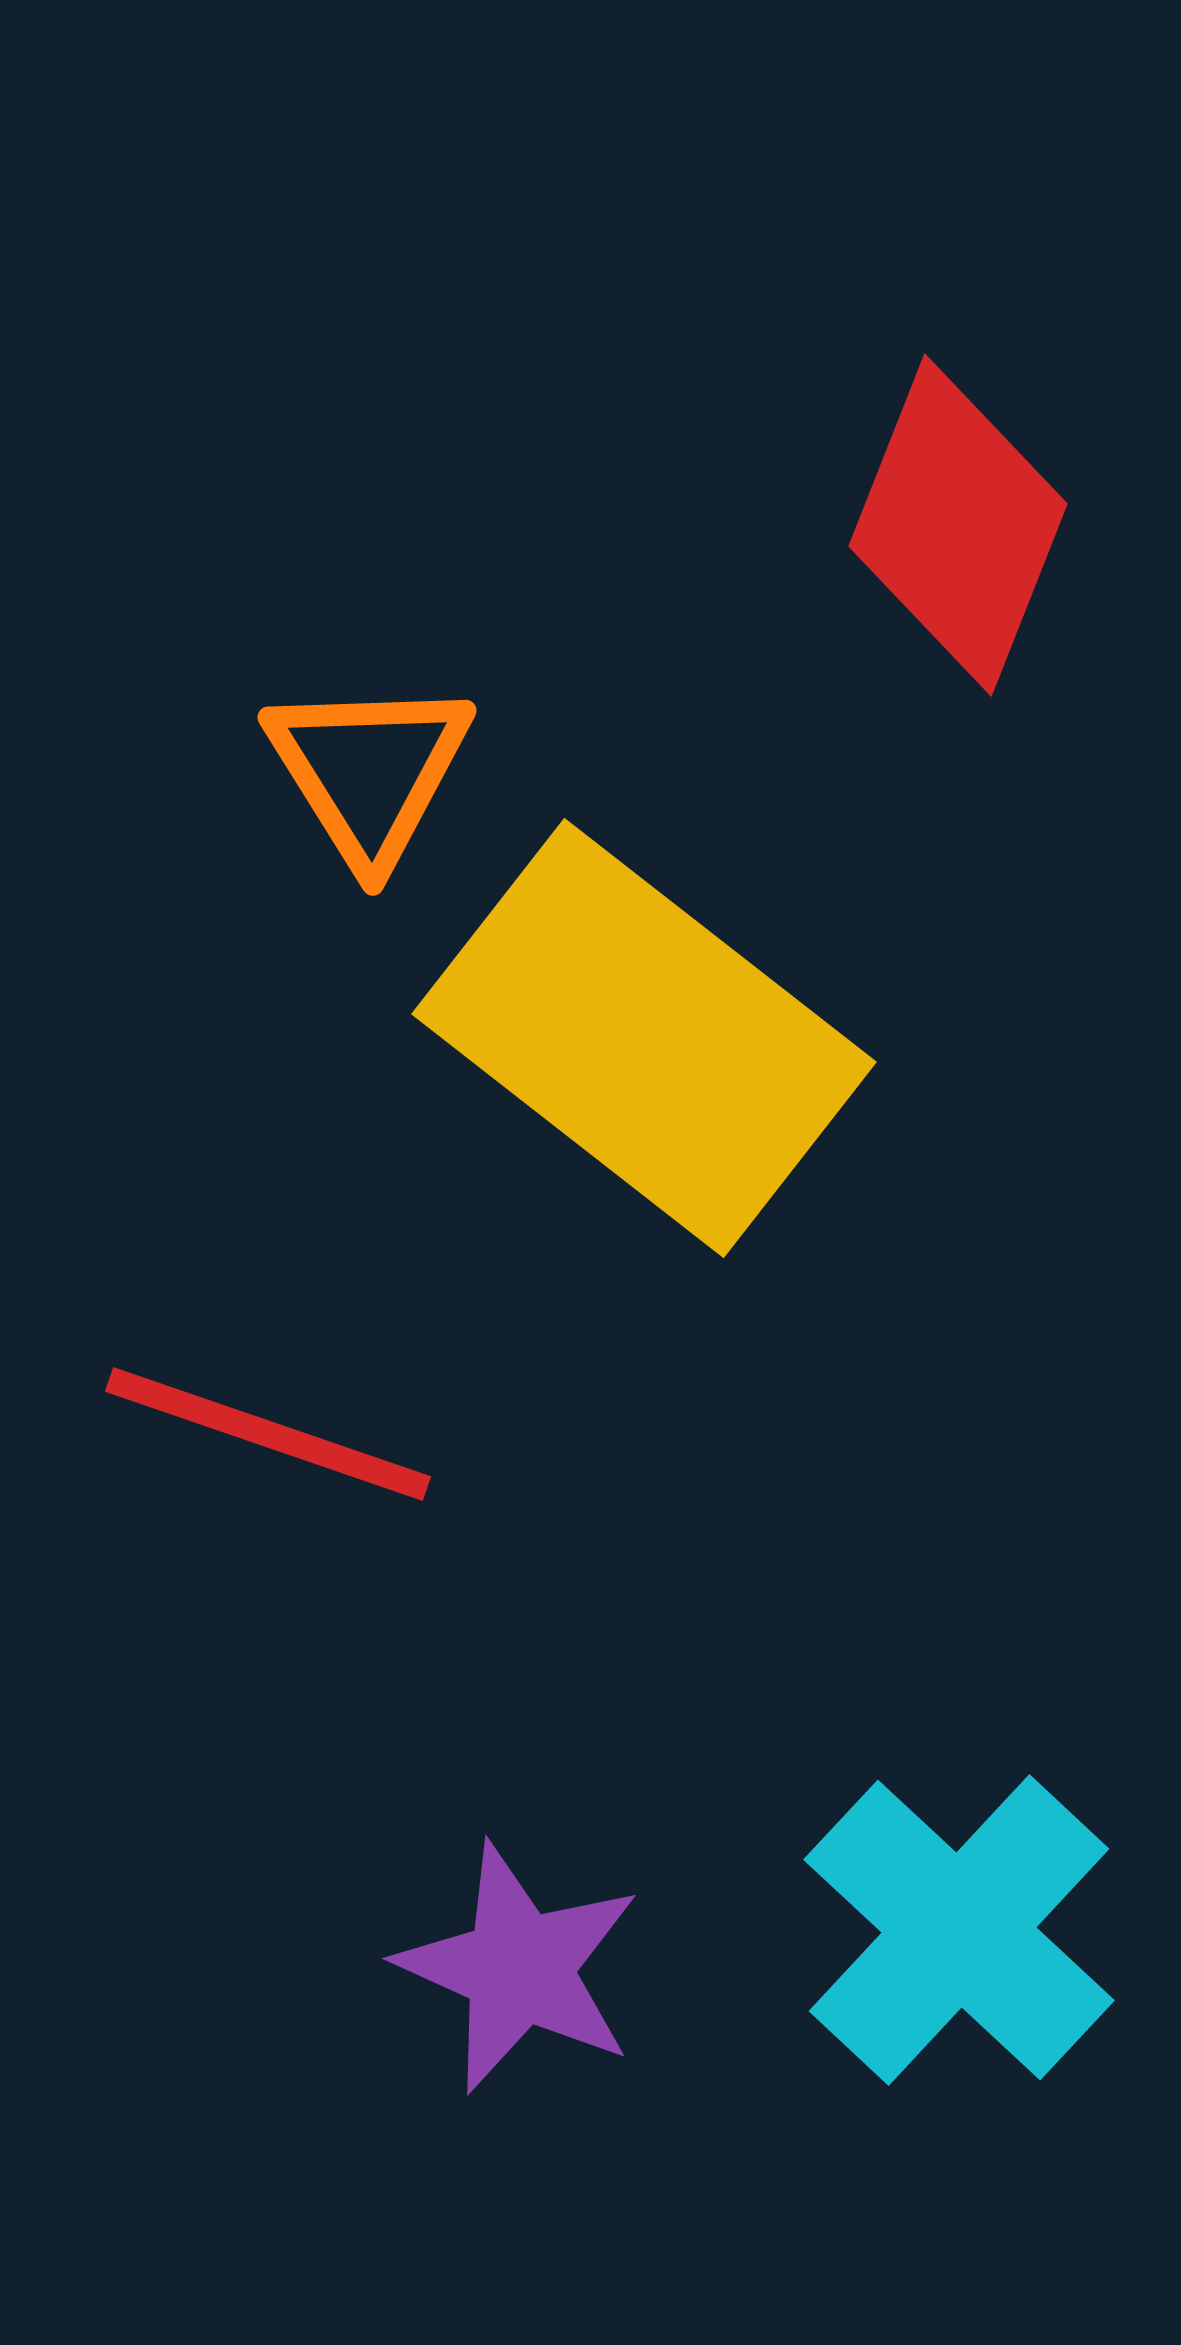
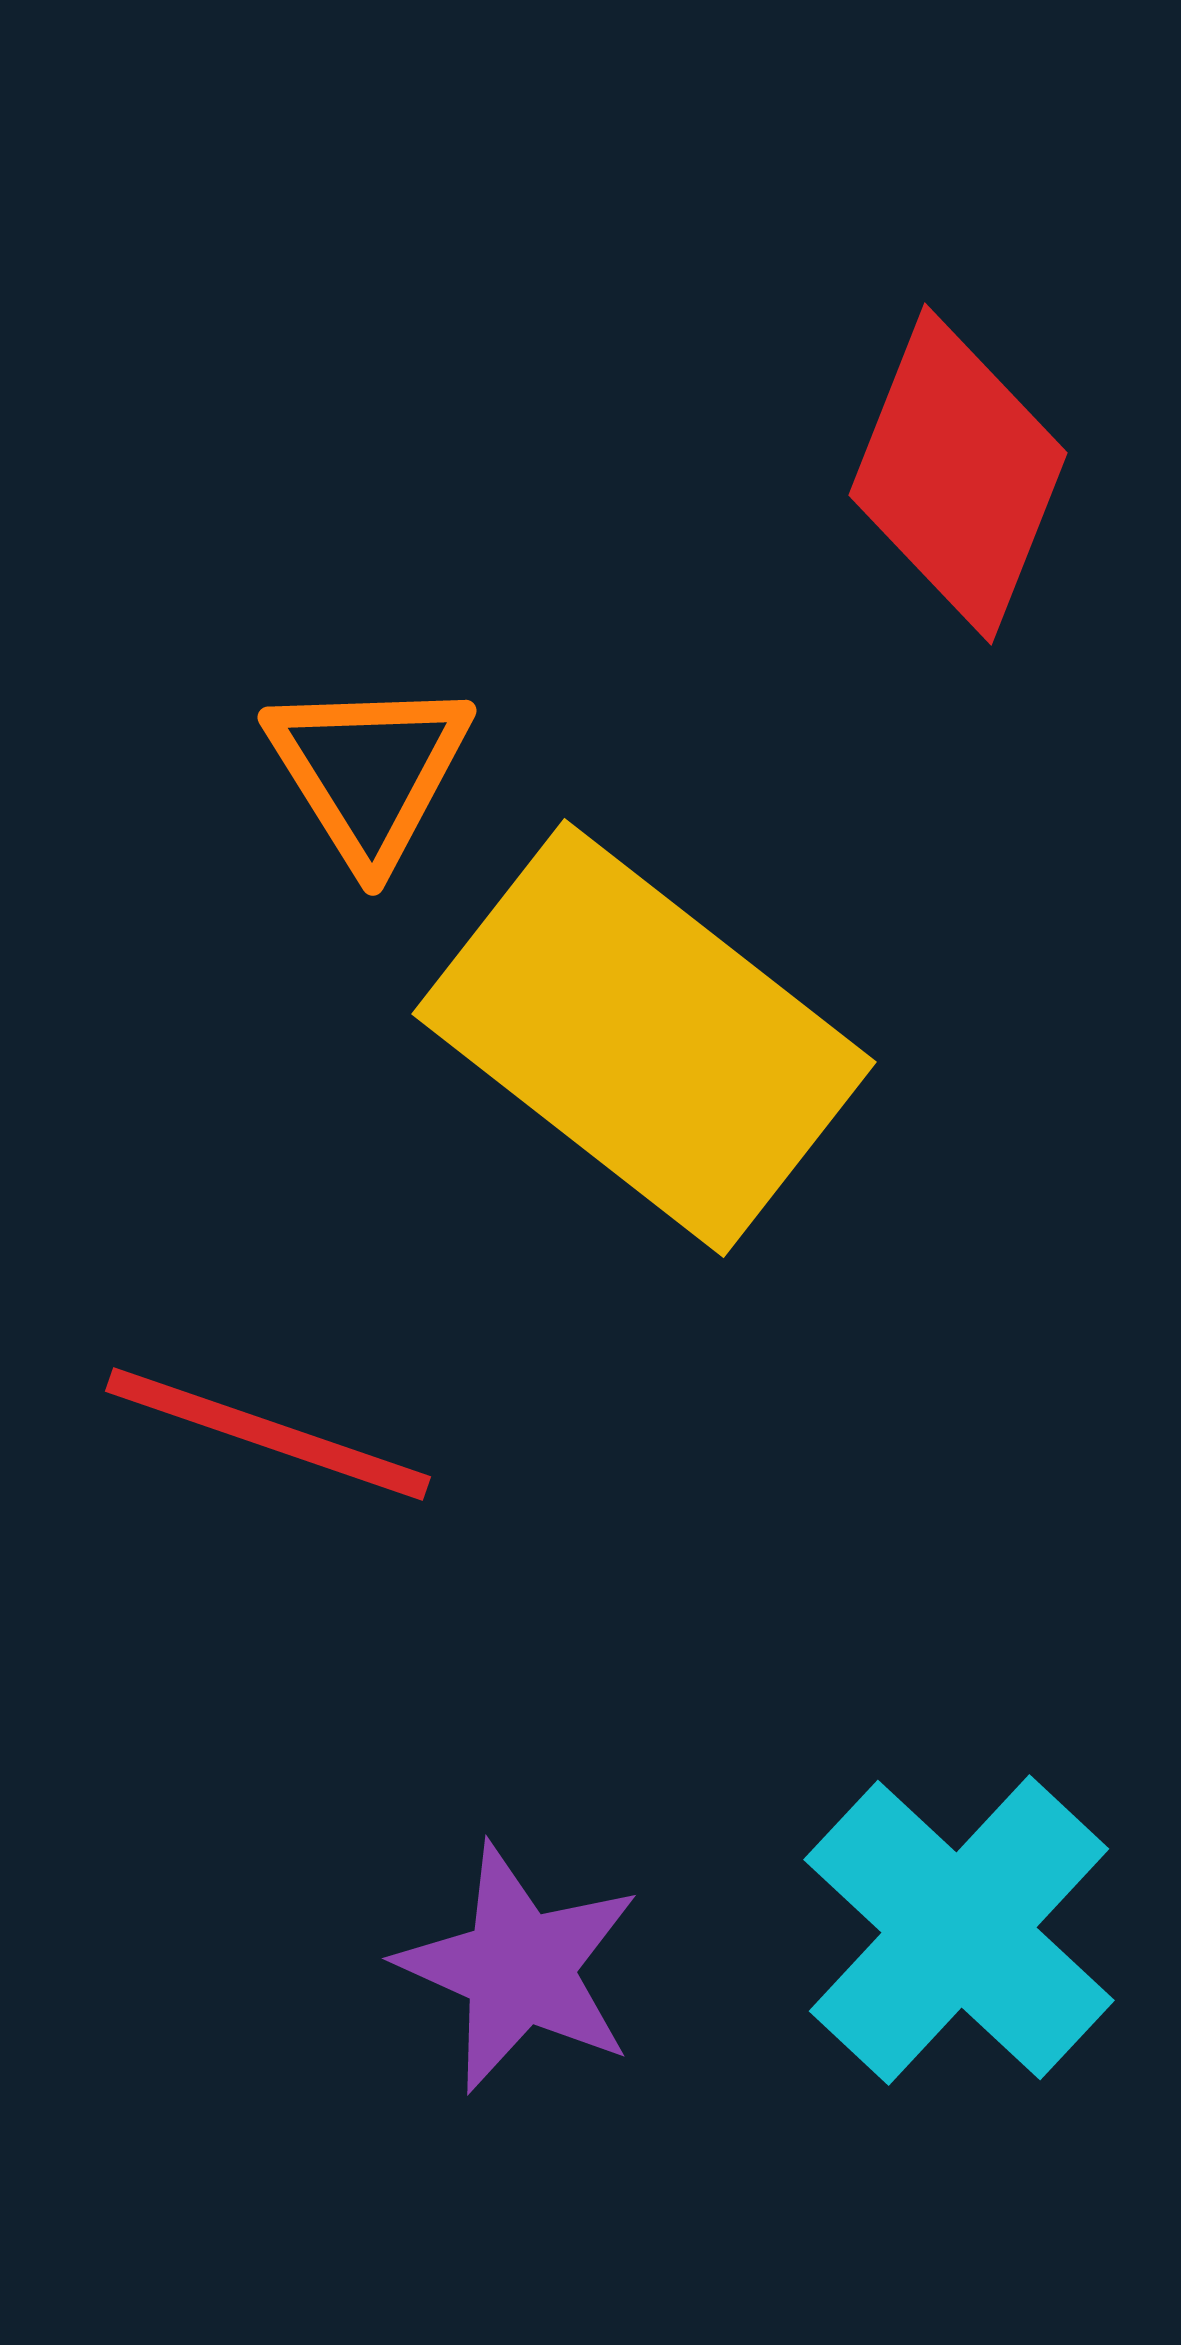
red diamond: moved 51 px up
